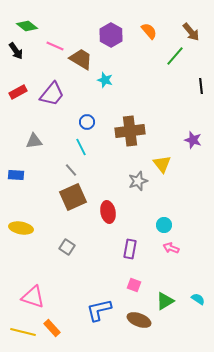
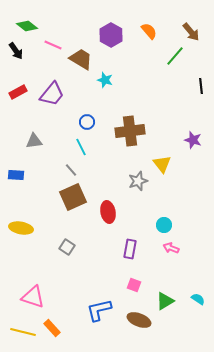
pink line: moved 2 px left, 1 px up
